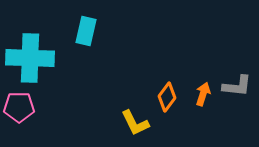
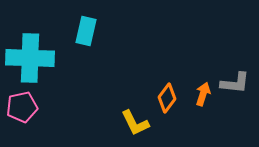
gray L-shape: moved 2 px left, 3 px up
orange diamond: moved 1 px down
pink pentagon: moved 3 px right; rotated 12 degrees counterclockwise
